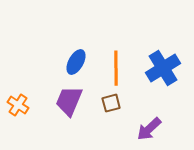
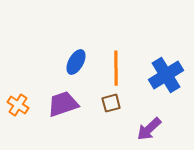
blue cross: moved 3 px right, 7 px down
purple trapezoid: moved 6 px left, 3 px down; rotated 48 degrees clockwise
